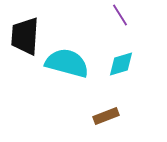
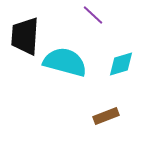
purple line: moved 27 px left; rotated 15 degrees counterclockwise
cyan semicircle: moved 2 px left, 1 px up
